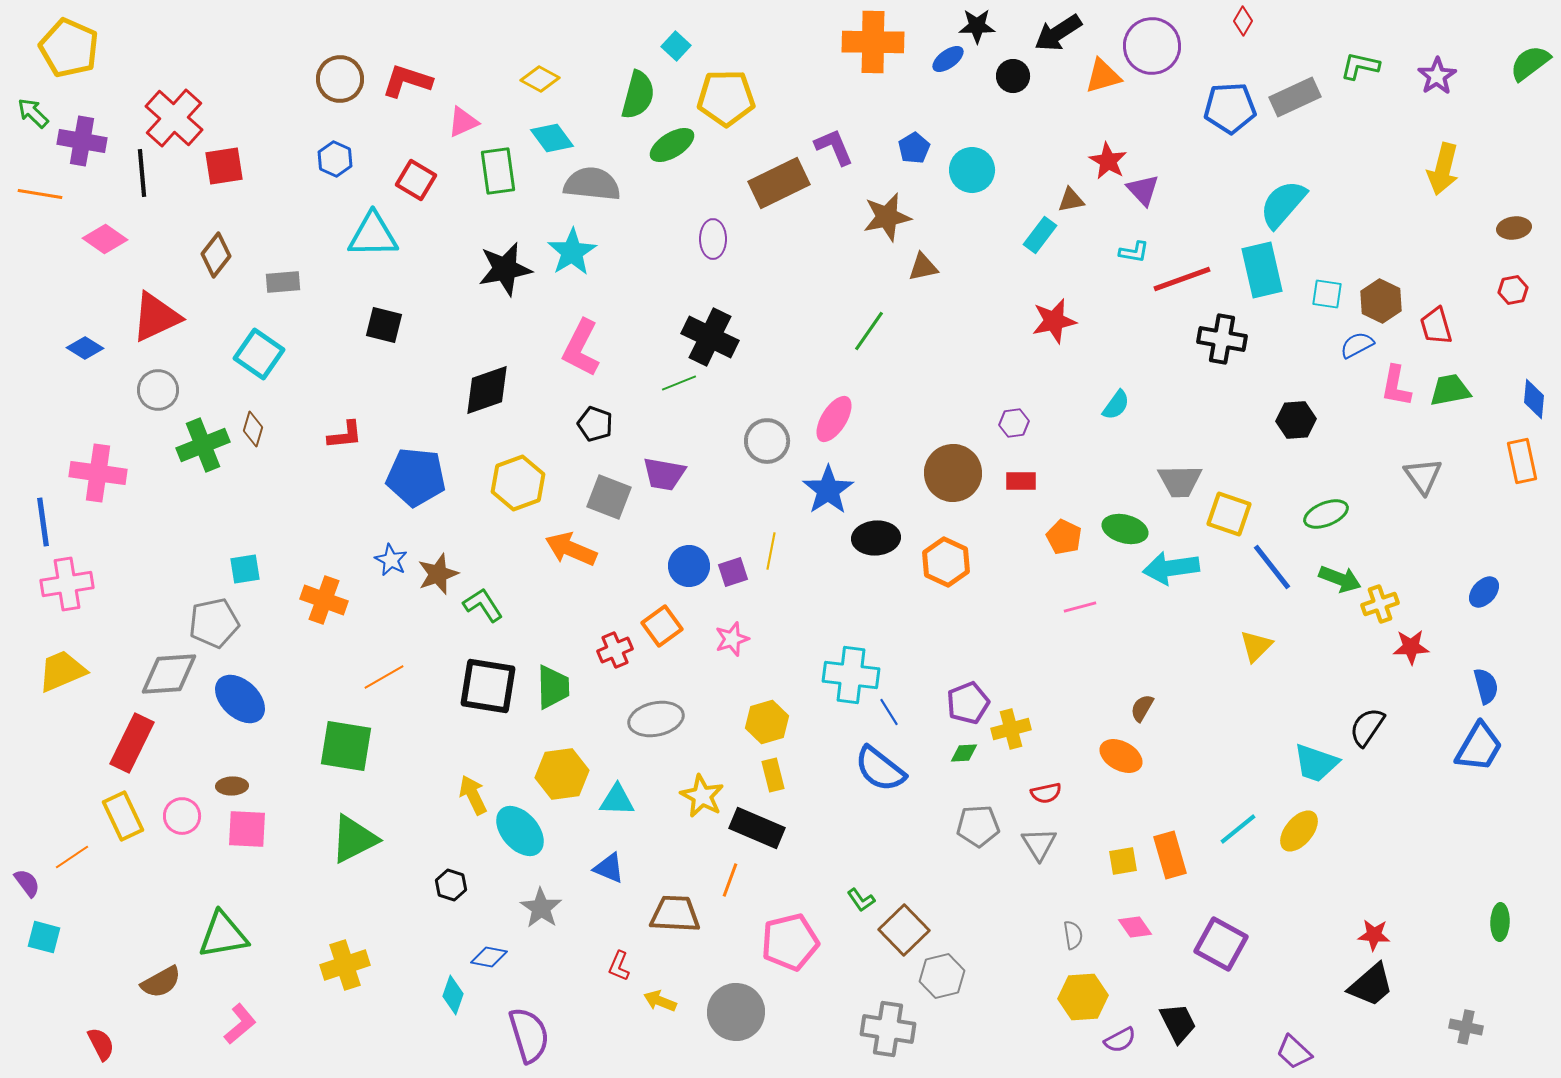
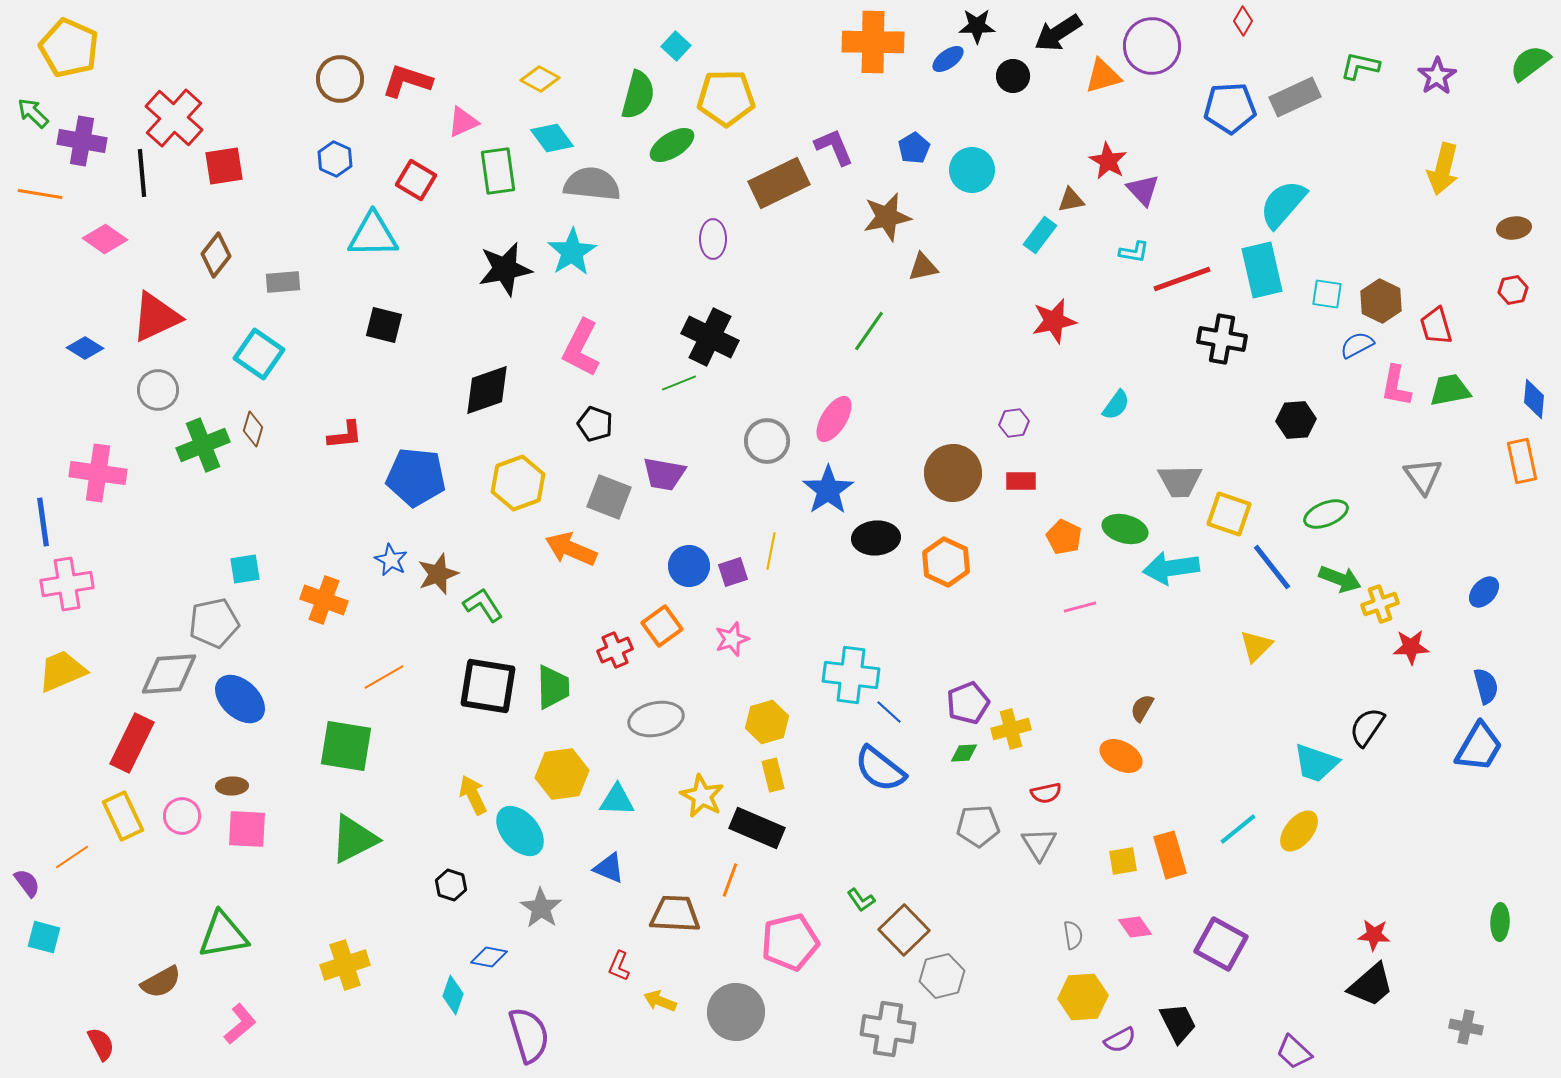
blue line at (889, 712): rotated 16 degrees counterclockwise
